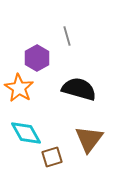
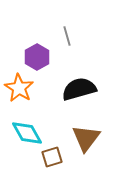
purple hexagon: moved 1 px up
black semicircle: rotated 32 degrees counterclockwise
cyan diamond: moved 1 px right
brown triangle: moved 3 px left, 1 px up
